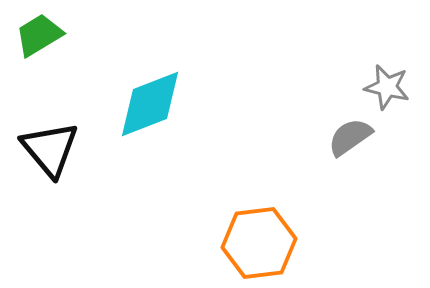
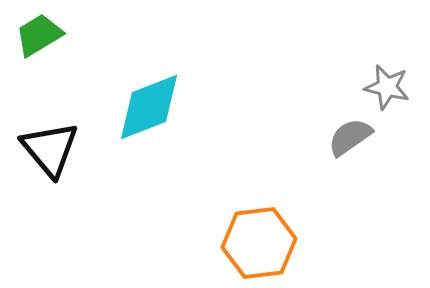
cyan diamond: moved 1 px left, 3 px down
